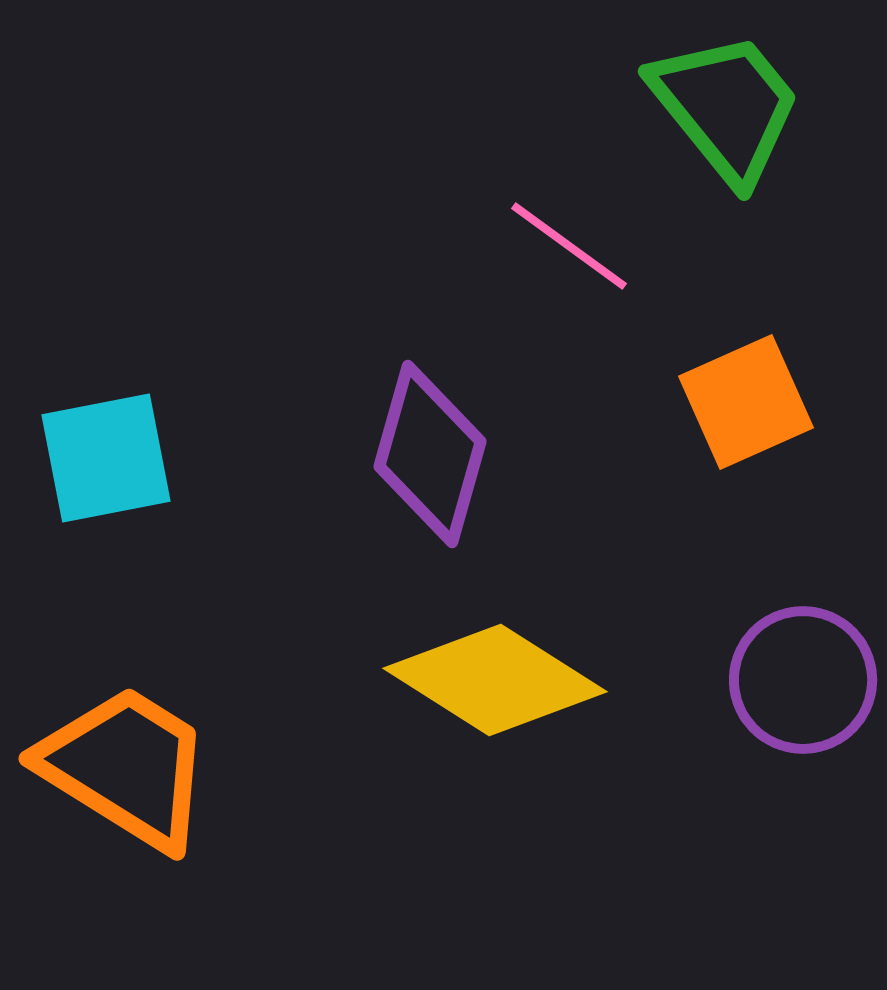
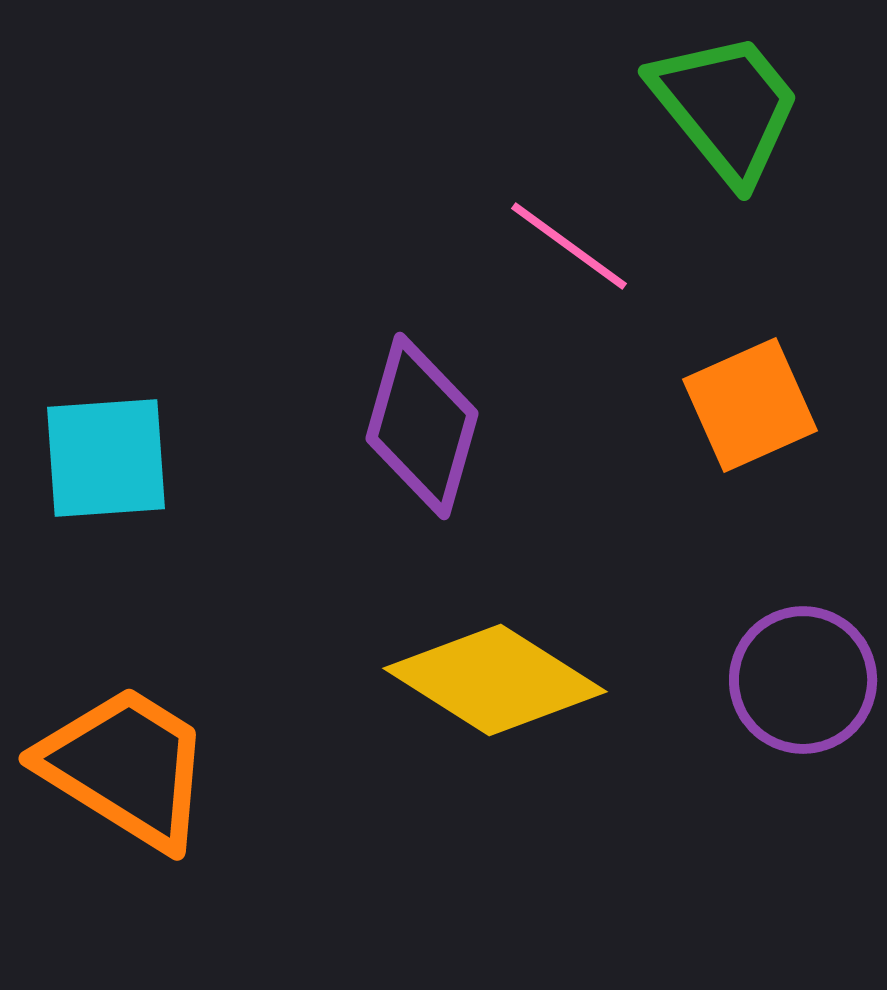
orange square: moved 4 px right, 3 px down
purple diamond: moved 8 px left, 28 px up
cyan square: rotated 7 degrees clockwise
